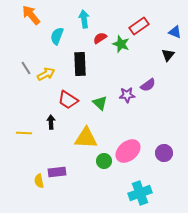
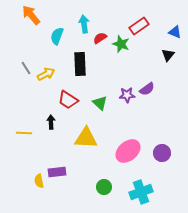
cyan arrow: moved 5 px down
purple semicircle: moved 1 px left, 4 px down
purple circle: moved 2 px left
green circle: moved 26 px down
cyan cross: moved 1 px right, 1 px up
